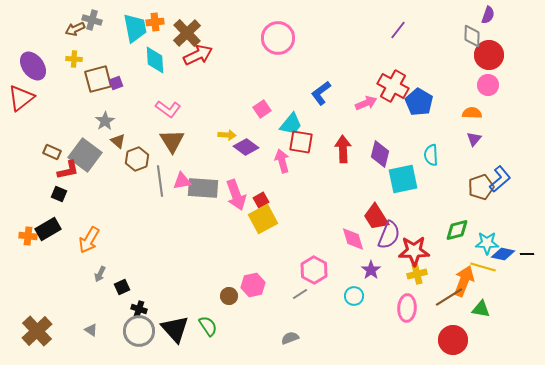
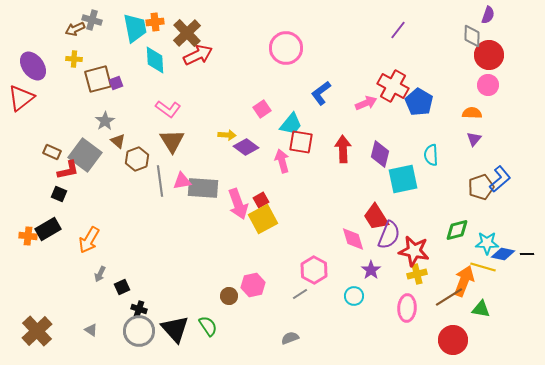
pink circle at (278, 38): moved 8 px right, 10 px down
pink arrow at (236, 195): moved 2 px right, 9 px down
red star at (414, 251): rotated 12 degrees clockwise
